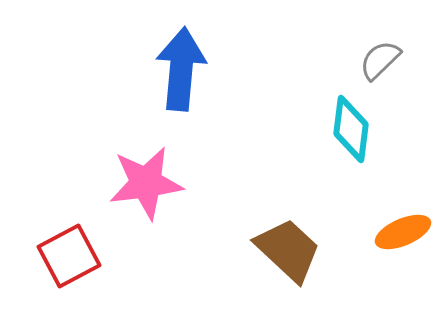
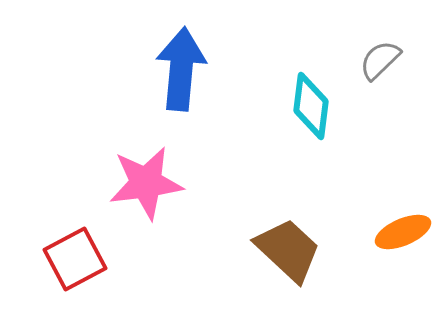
cyan diamond: moved 40 px left, 23 px up
red square: moved 6 px right, 3 px down
